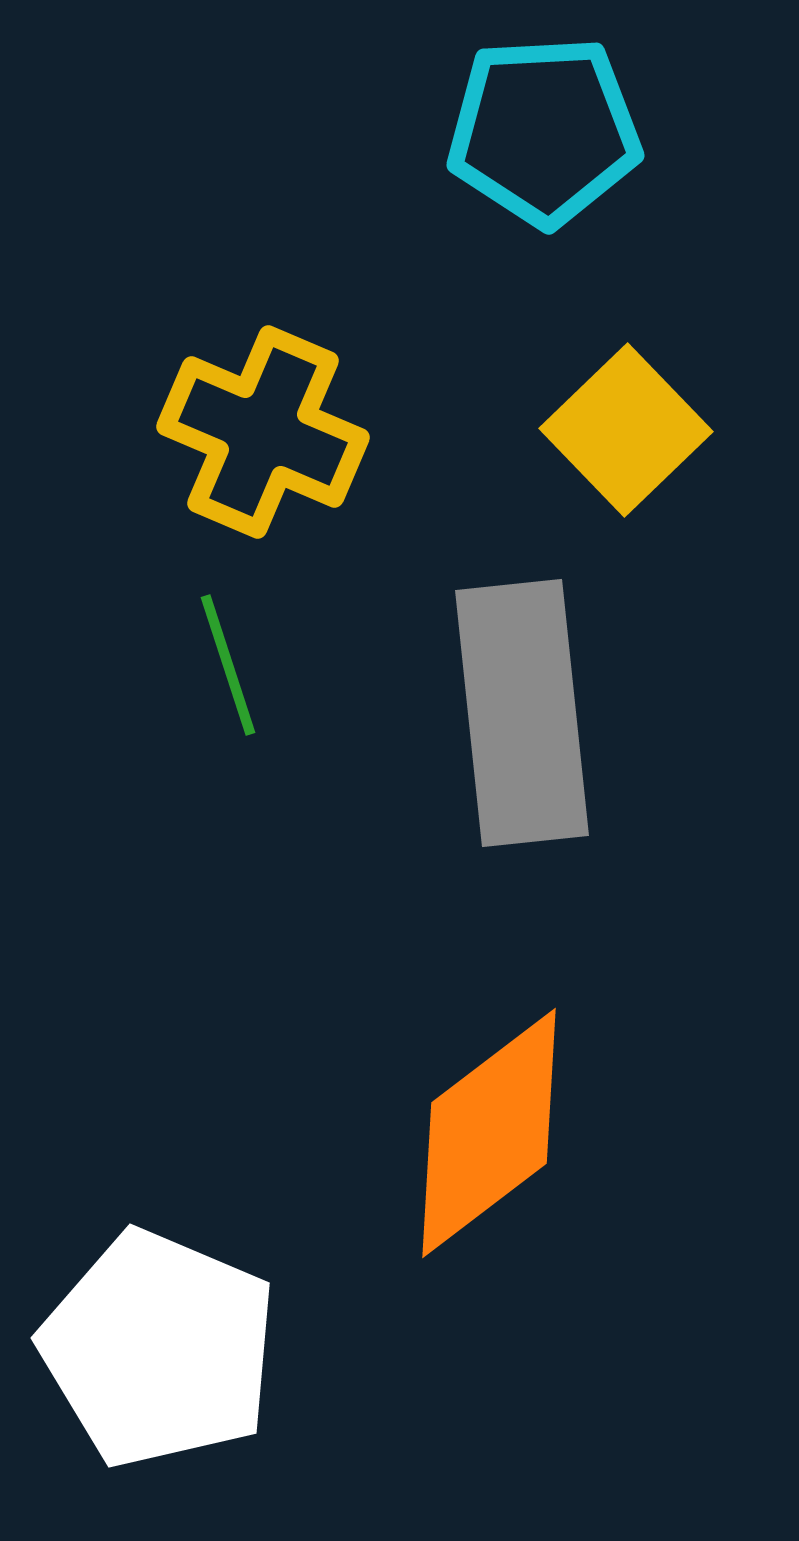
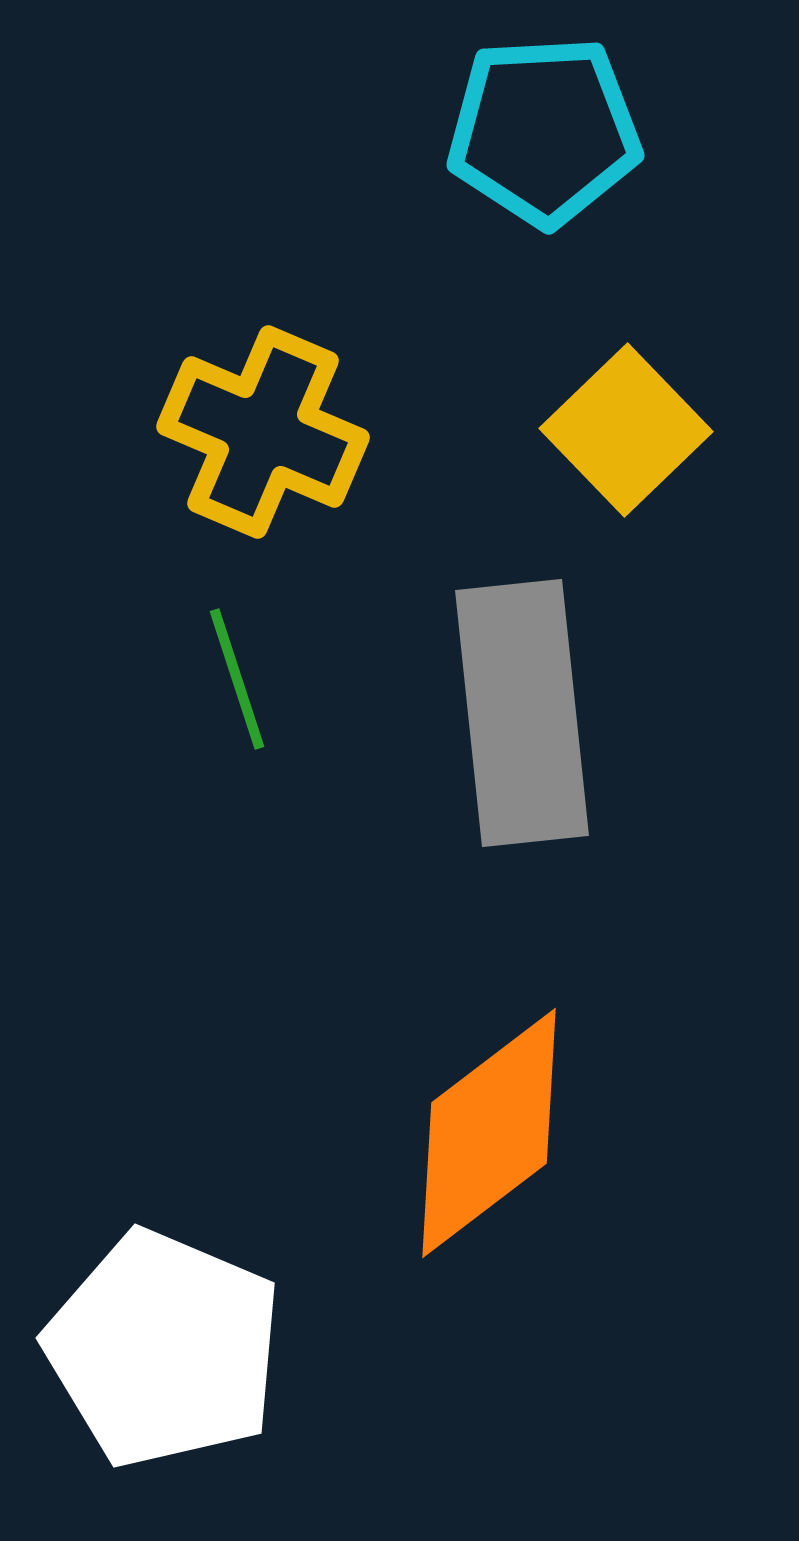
green line: moved 9 px right, 14 px down
white pentagon: moved 5 px right
